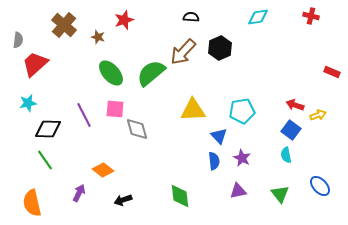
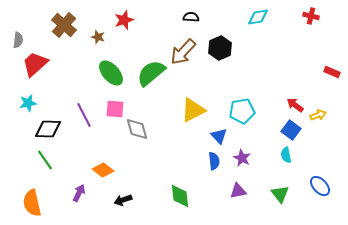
red arrow: rotated 18 degrees clockwise
yellow triangle: rotated 24 degrees counterclockwise
